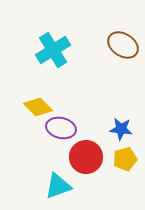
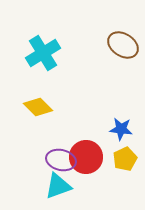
cyan cross: moved 10 px left, 3 px down
purple ellipse: moved 32 px down
yellow pentagon: rotated 10 degrees counterclockwise
